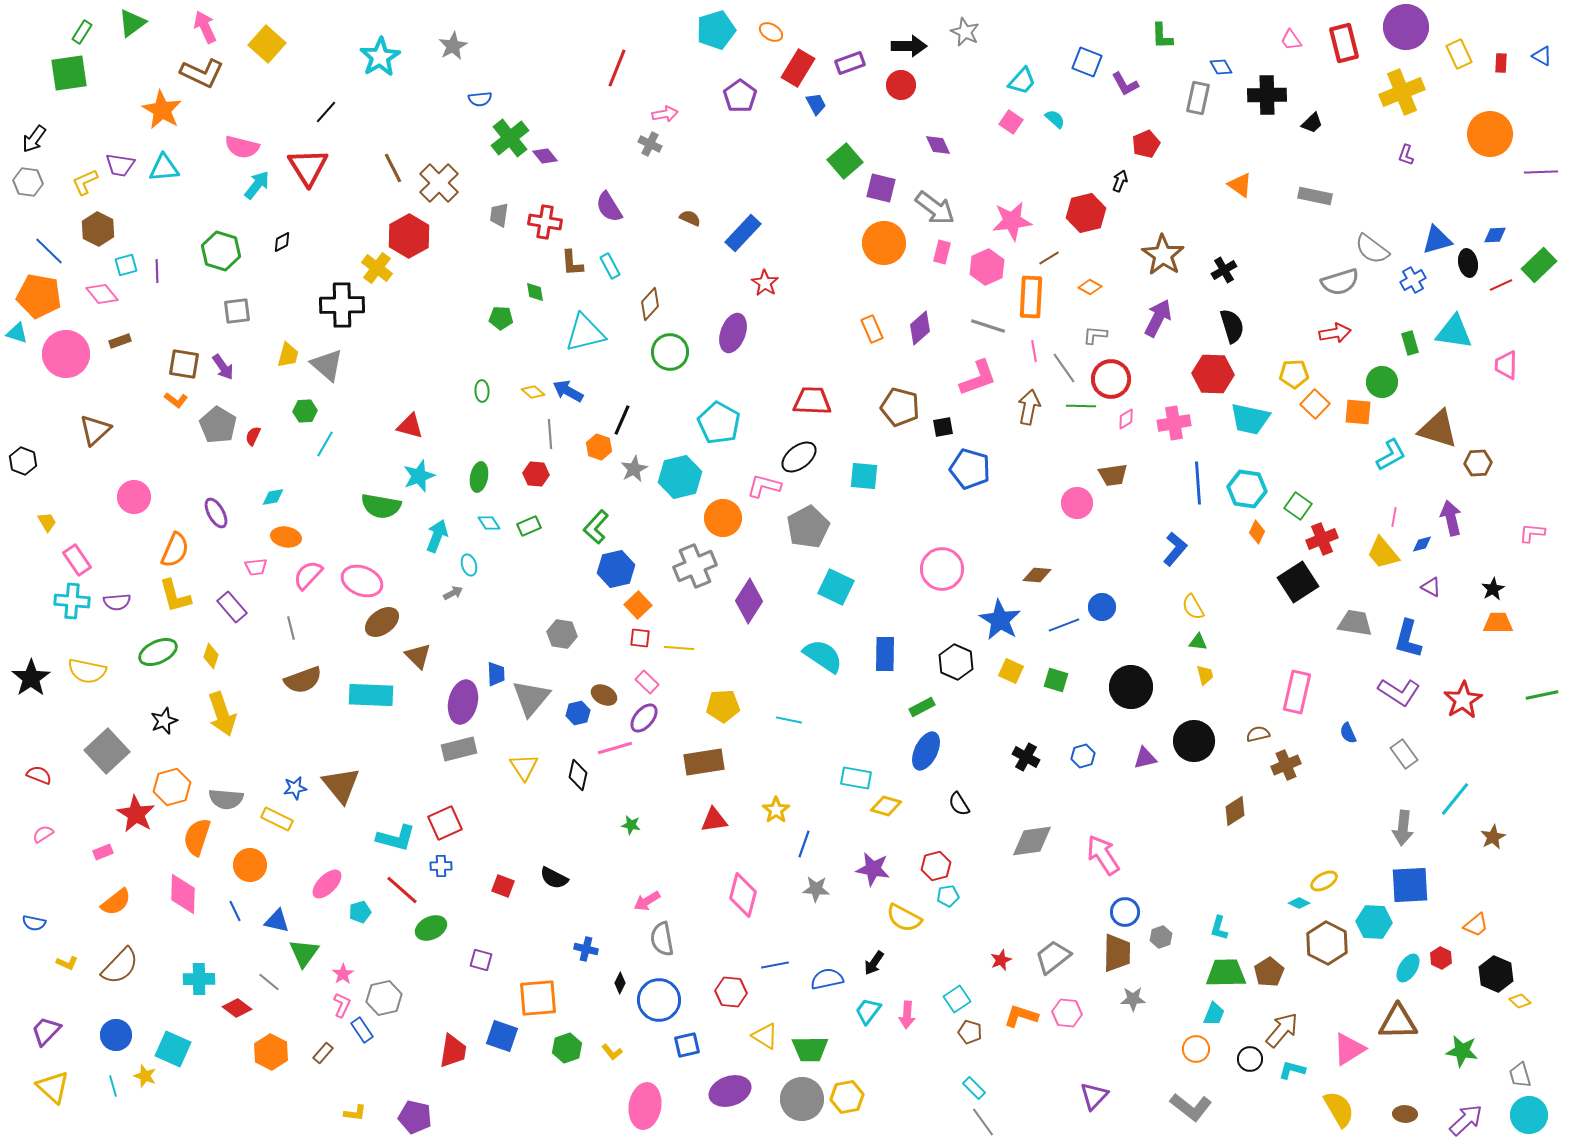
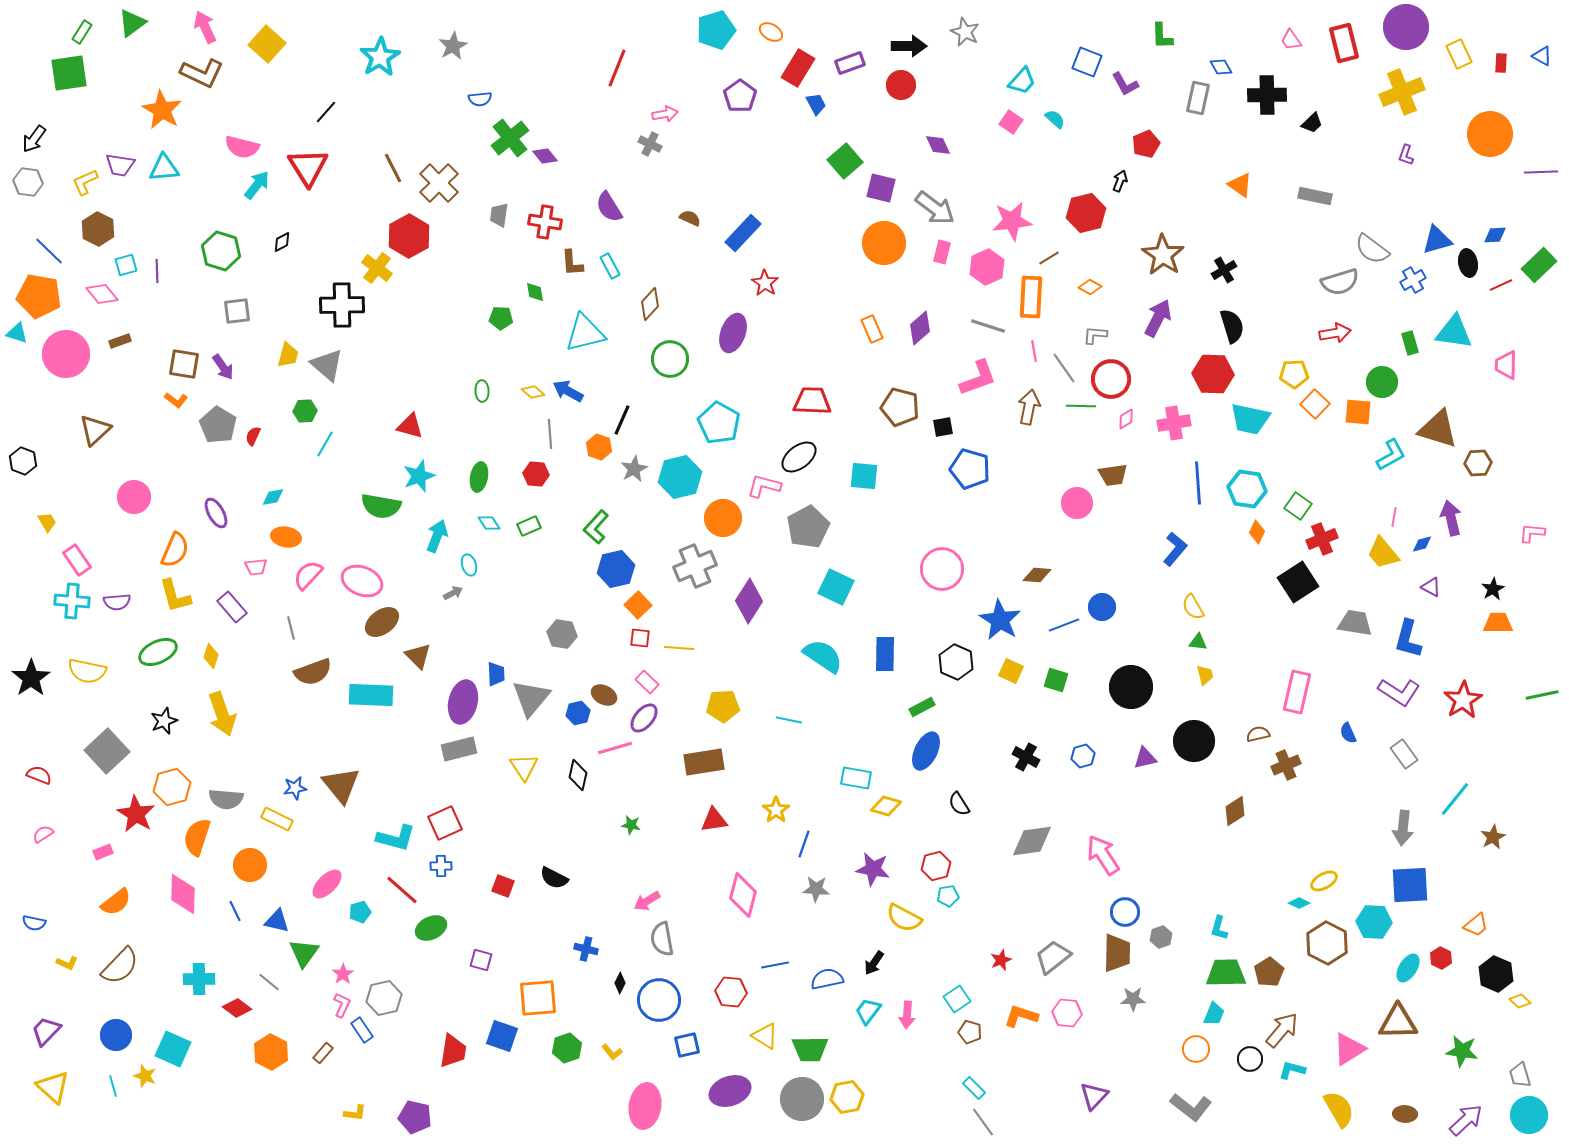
green circle at (670, 352): moved 7 px down
brown semicircle at (303, 680): moved 10 px right, 8 px up
